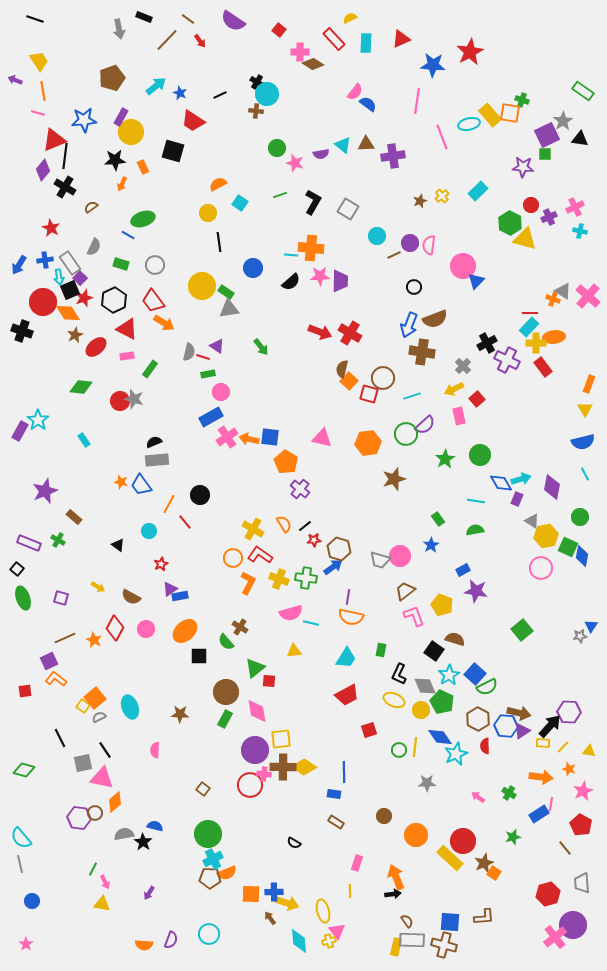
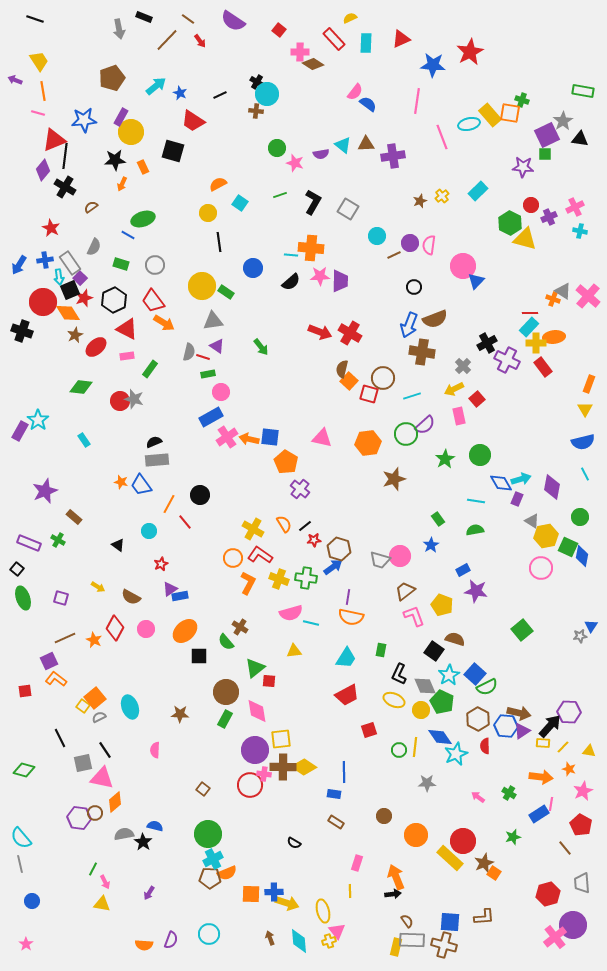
green rectangle at (583, 91): rotated 25 degrees counterclockwise
gray triangle at (229, 309): moved 16 px left, 12 px down
brown arrow at (270, 918): moved 20 px down; rotated 16 degrees clockwise
